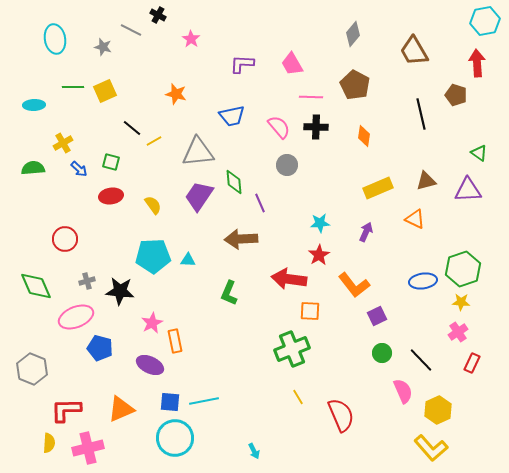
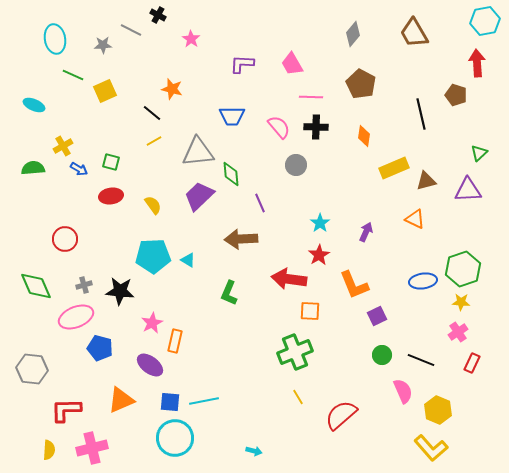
gray star at (103, 47): moved 2 px up; rotated 18 degrees counterclockwise
brown trapezoid at (414, 51): moved 18 px up
brown pentagon at (355, 85): moved 6 px right, 1 px up
green line at (73, 87): moved 12 px up; rotated 25 degrees clockwise
orange star at (176, 94): moved 4 px left, 5 px up
cyan ellipse at (34, 105): rotated 25 degrees clockwise
blue trapezoid at (232, 116): rotated 12 degrees clockwise
black line at (132, 128): moved 20 px right, 15 px up
yellow cross at (63, 143): moved 3 px down
green triangle at (479, 153): rotated 42 degrees clockwise
gray circle at (287, 165): moved 9 px right
blue arrow at (79, 169): rotated 12 degrees counterclockwise
green diamond at (234, 182): moved 3 px left, 8 px up
yellow rectangle at (378, 188): moved 16 px right, 20 px up
purple trapezoid at (199, 196): rotated 12 degrees clockwise
cyan star at (320, 223): rotated 30 degrees counterclockwise
cyan triangle at (188, 260): rotated 28 degrees clockwise
gray cross at (87, 281): moved 3 px left, 4 px down
orange L-shape at (354, 285): rotated 16 degrees clockwise
orange rectangle at (175, 341): rotated 25 degrees clockwise
green cross at (292, 349): moved 3 px right, 3 px down
green circle at (382, 353): moved 2 px down
black line at (421, 360): rotated 24 degrees counterclockwise
purple ellipse at (150, 365): rotated 12 degrees clockwise
gray hexagon at (32, 369): rotated 16 degrees counterclockwise
orange triangle at (121, 409): moved 9 px up
yellow hexagon at (438, 410): rotated 12 degrees counterclockwise
red semicircle at (341, 415): rotated 108 degrees counterclockwise
yellow semicircle at (49, 443): moved 7 px down
pink cross at (88, 448): moved 4 px right
cyan arrow at (254, 451): rotated 49 degrees counterclockwise
